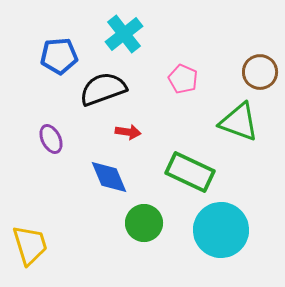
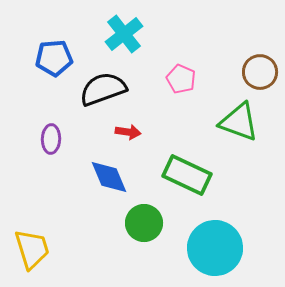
blue pentagon: moved 5 px left, 2 px down
pink pentagon: moved 2 px left
purple ellipse: rotated 28 degrees clockwise
green rectangle: moved 3 px left, 3 px down
cyan circle: moved 6 px left, 18 px down
yellow trapezoid: moved 2 px right, 4 px down
